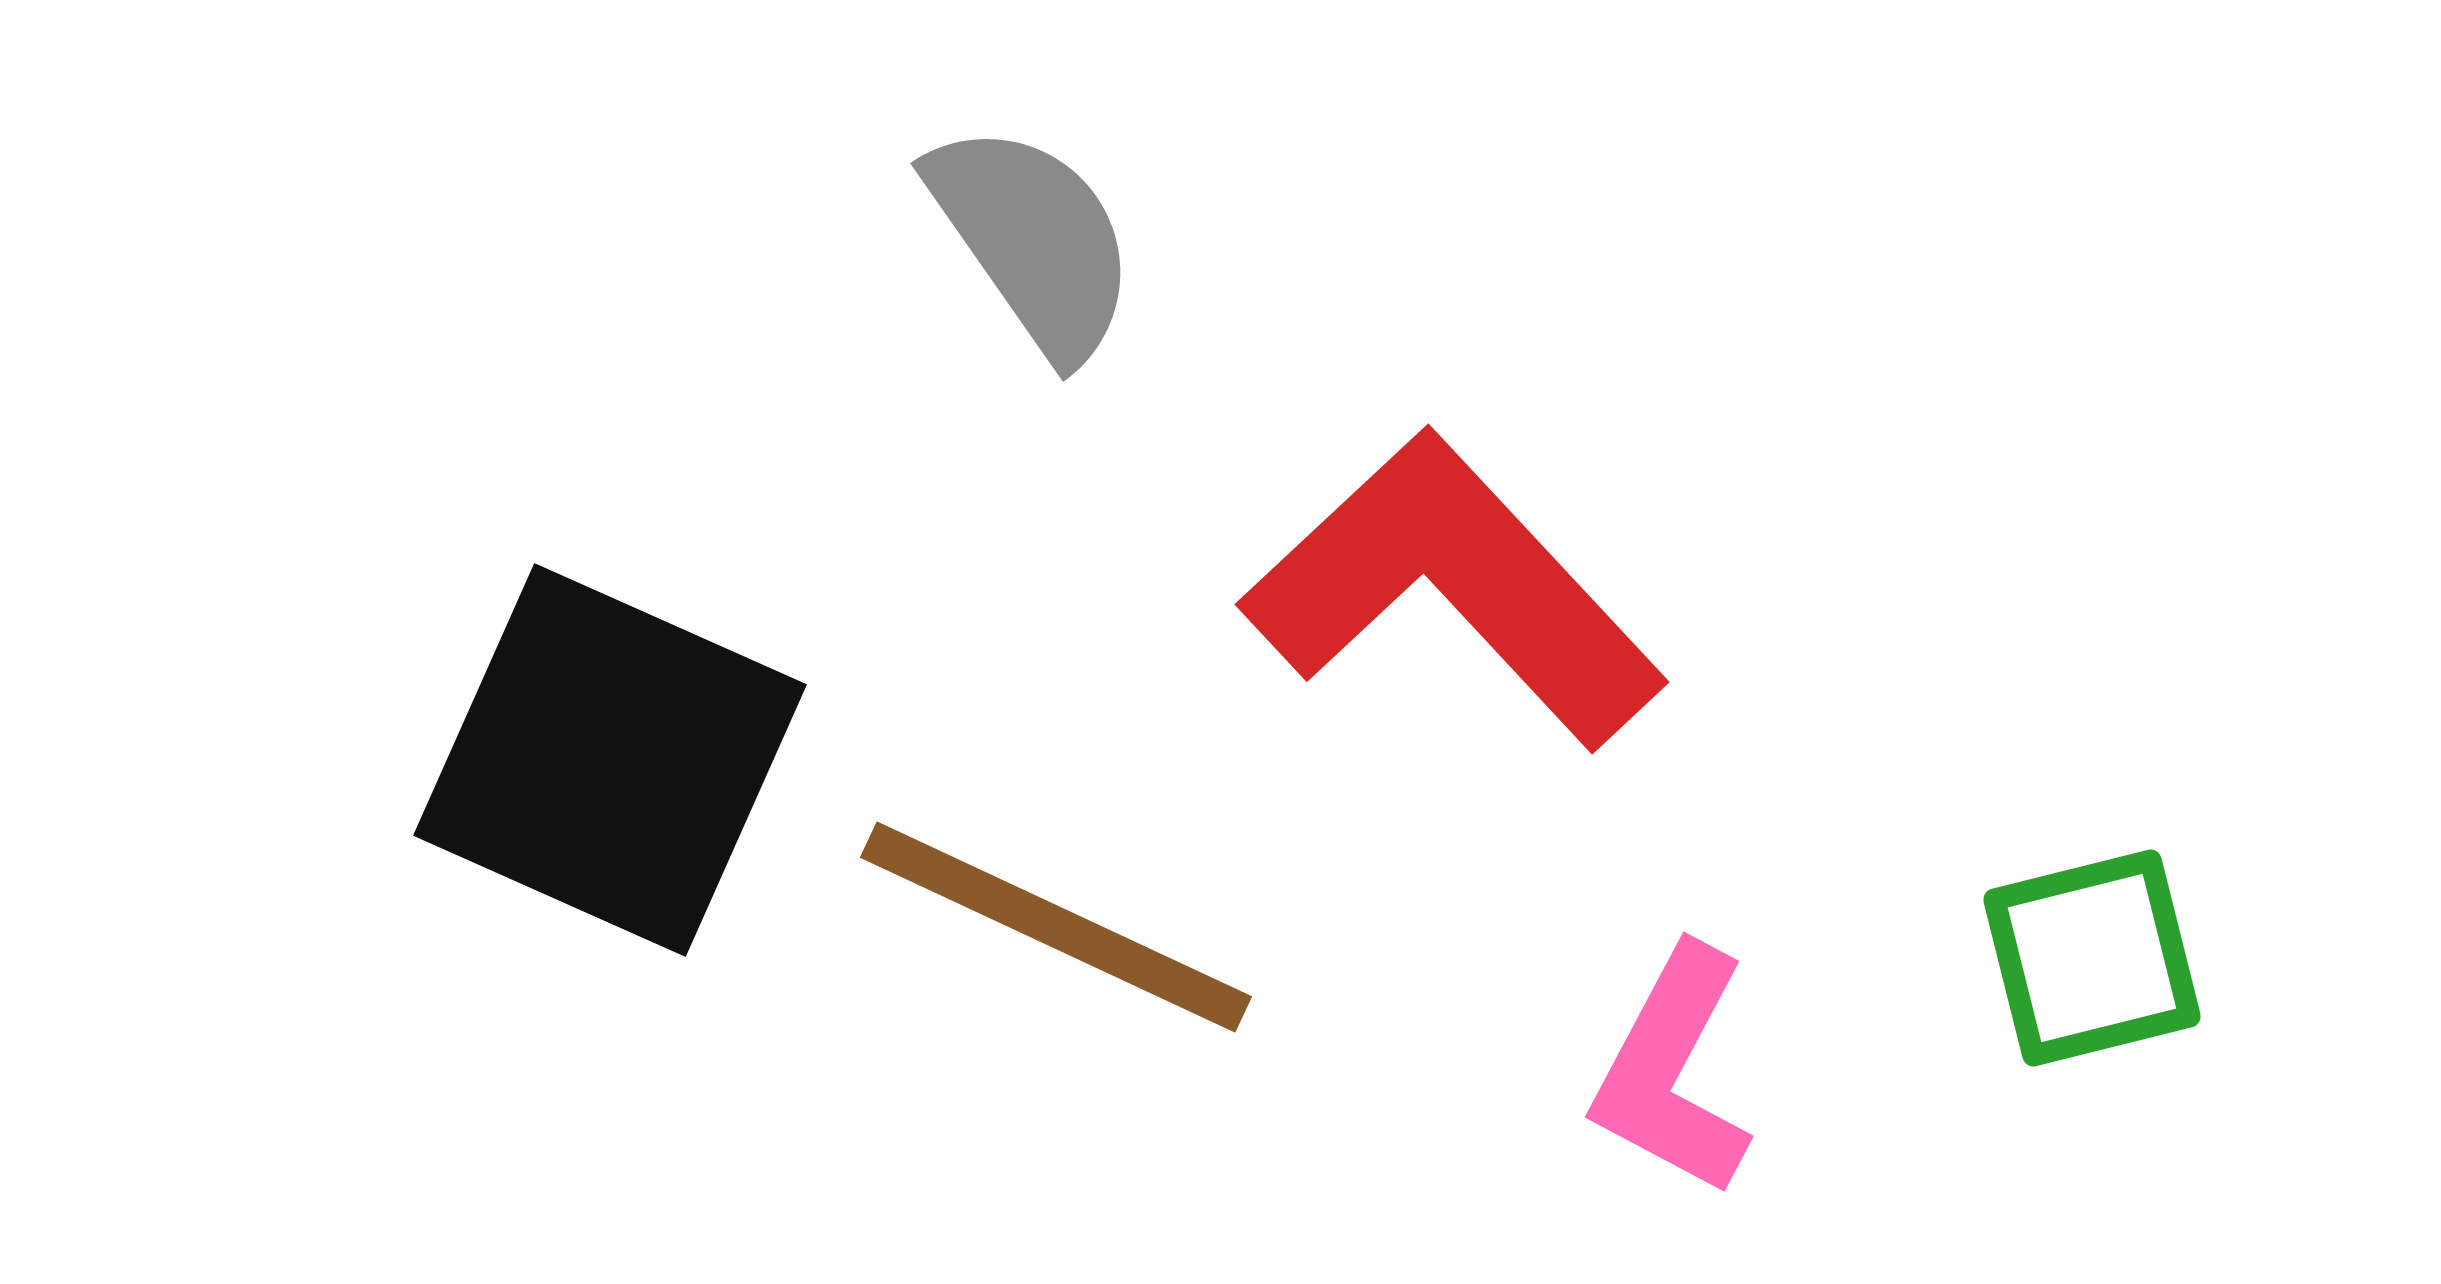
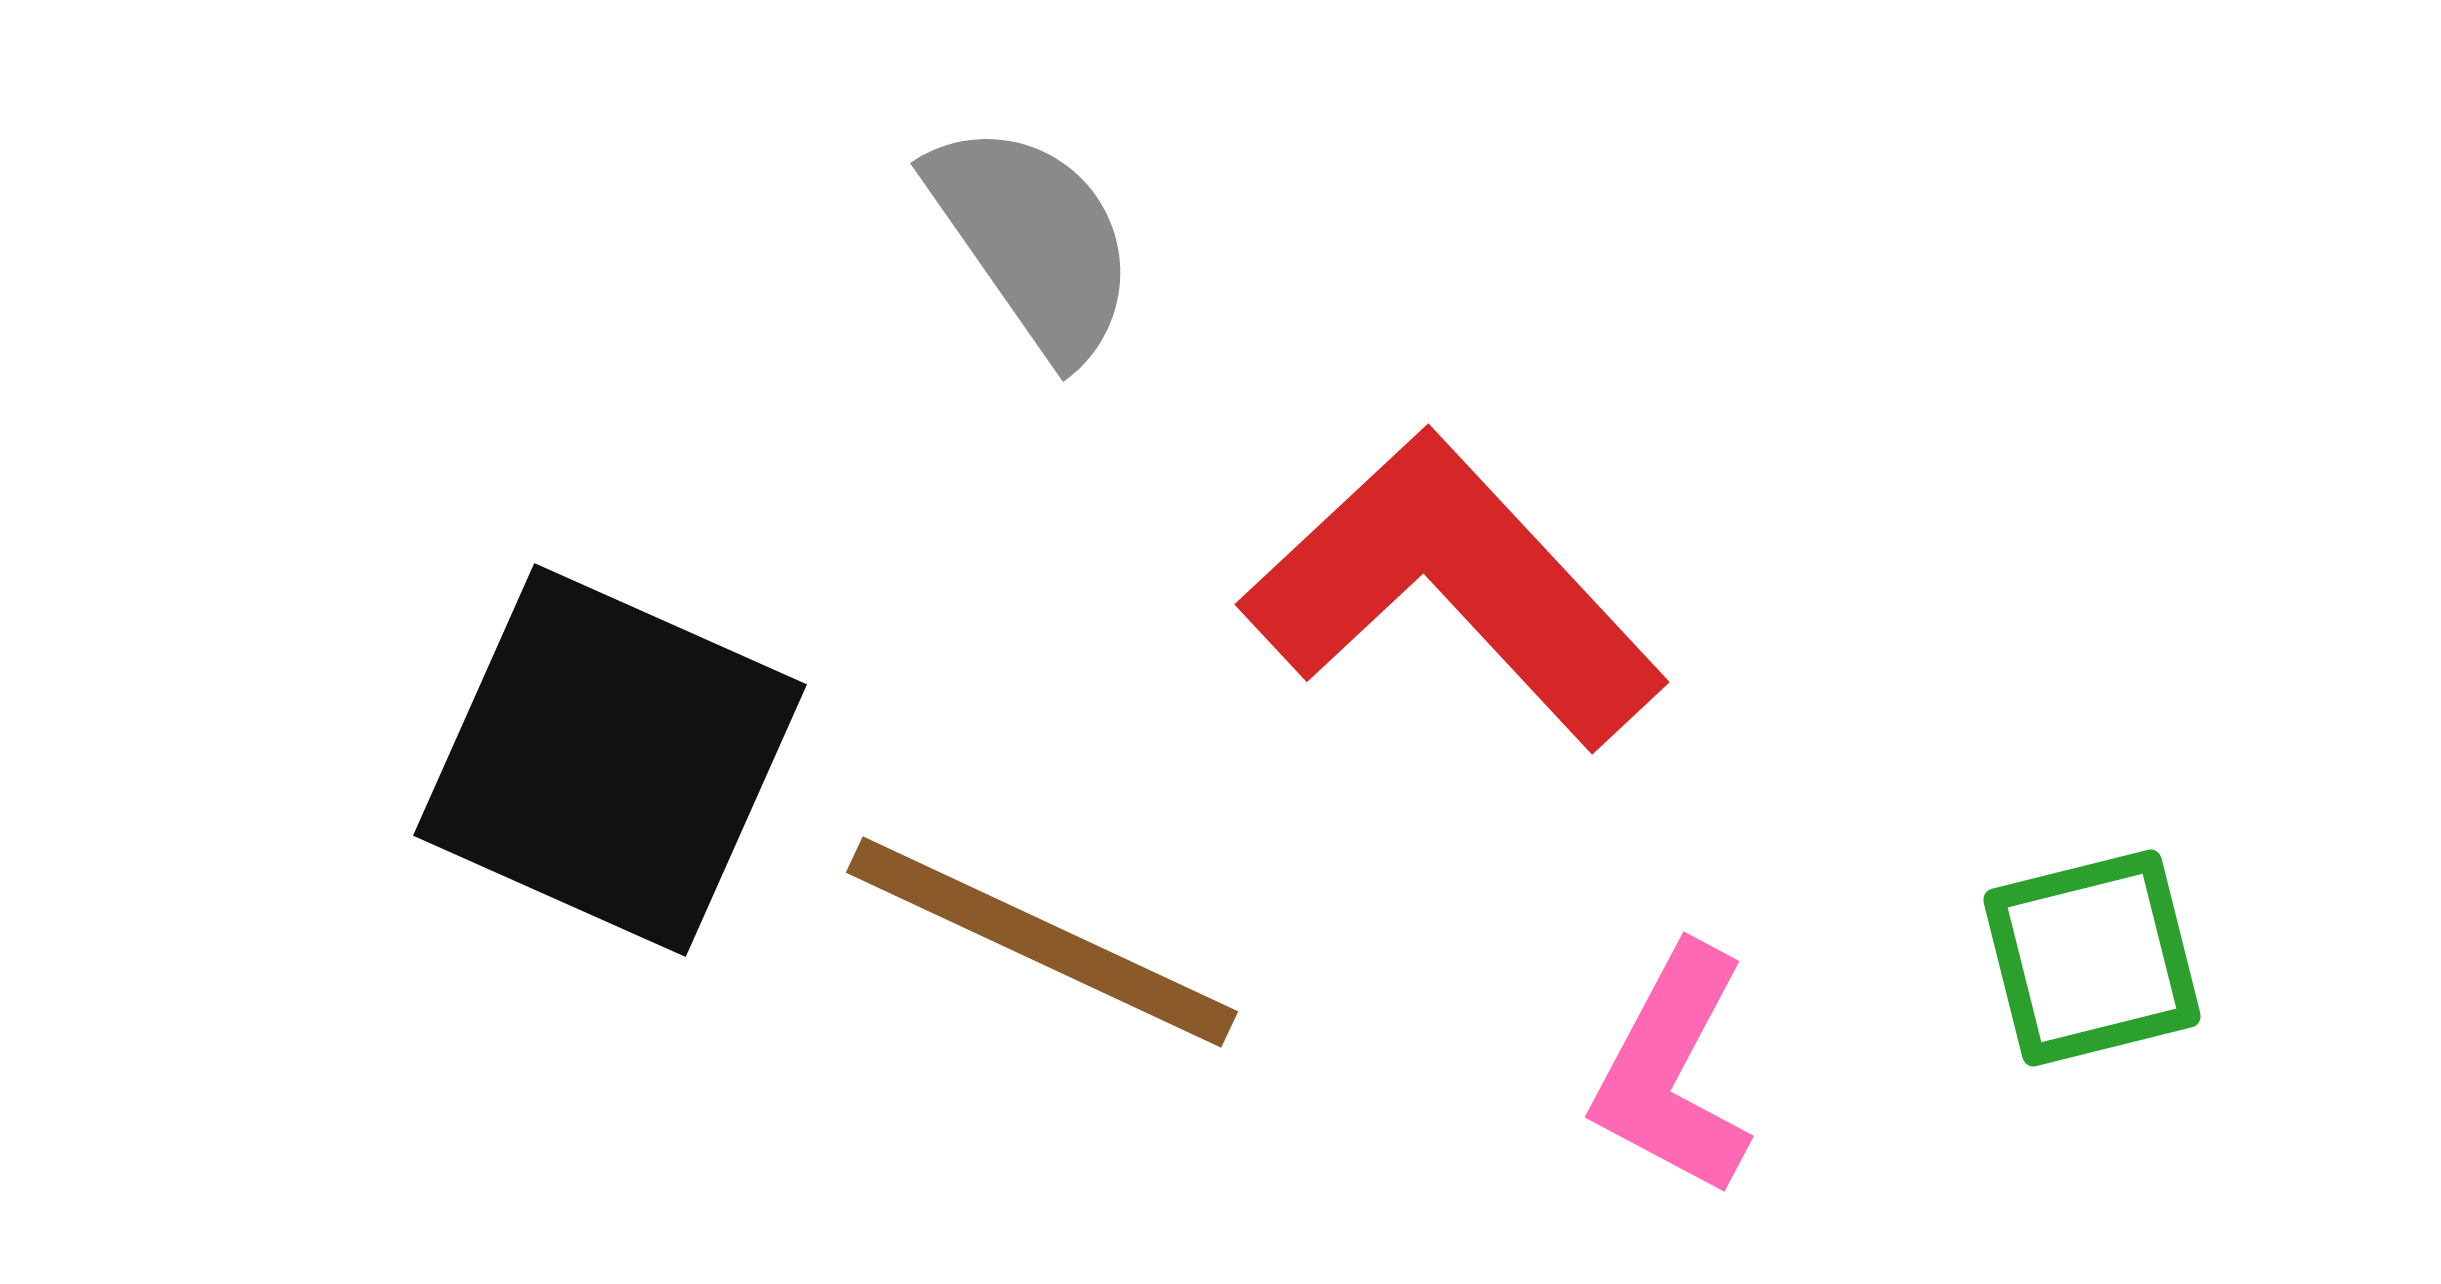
brown line: moved 14 px left, 15 px down
